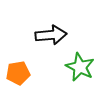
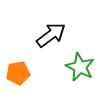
black arrow: rotated 32 degrees counterclockwise
